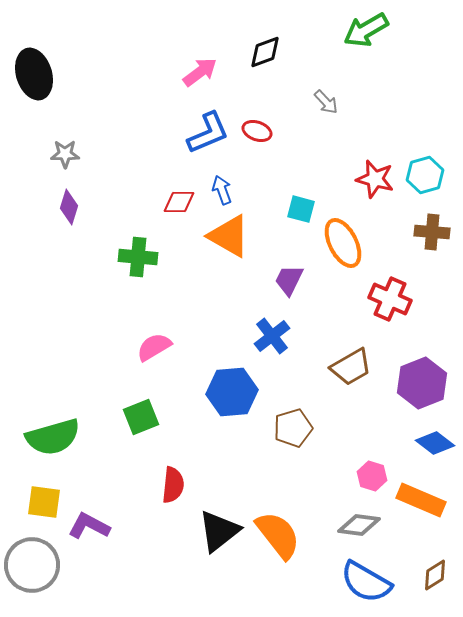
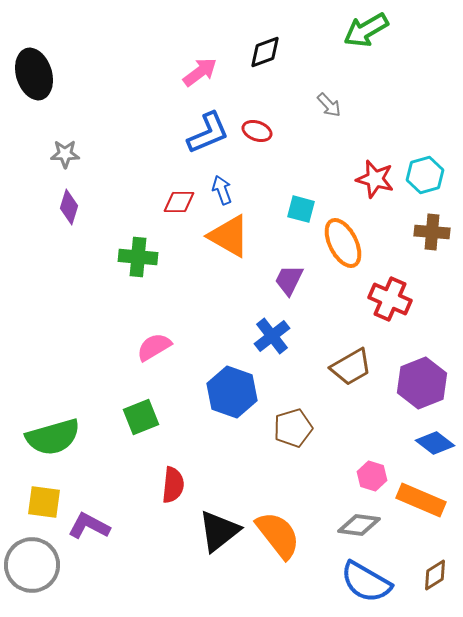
gray arrow: moved 3 px right, 3 px down
blue hexagon: rotated 24 degrees clockwise
